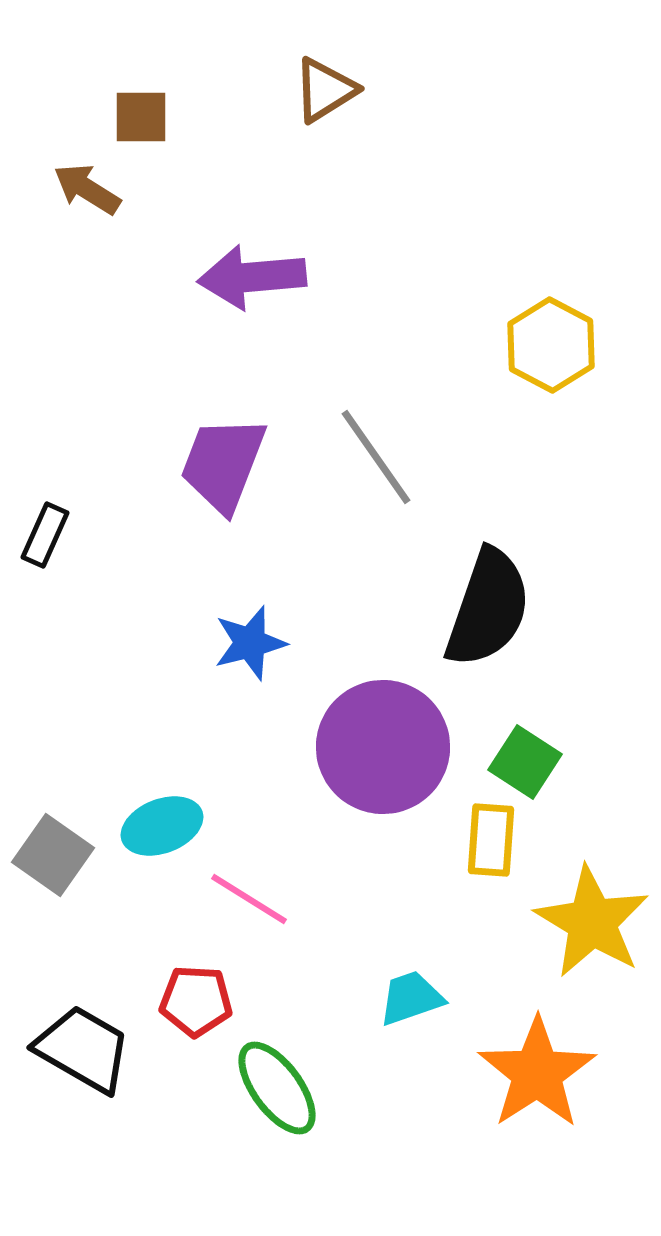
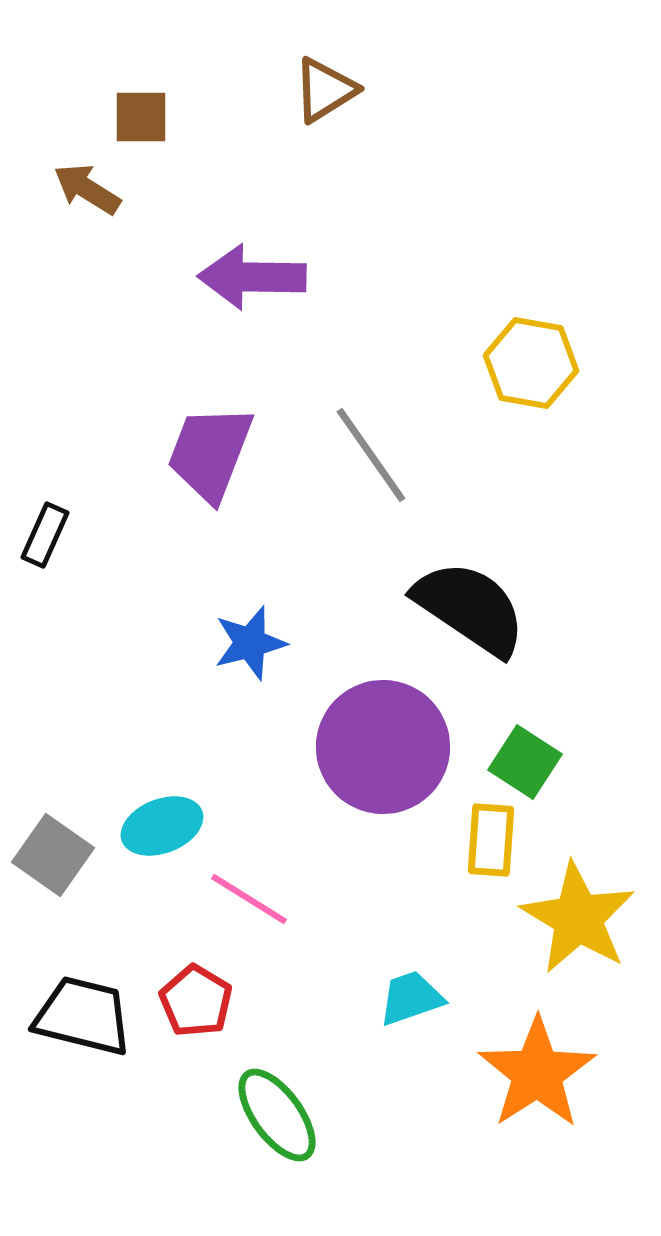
purple arrow: rotated 6 degrees clockwise
yellow hexagon: moved 20 px left, 18 px down; rotated 18 degrees counterclockwise
gray line: moved 5 px left, 2 px up
purple trapezoid: moved 13 px left, 11 px up
black semicircle: moved 18 px left; rotated 75 degrees counterclockwise
yellow star: moved 14 px left, 4 px up
red pentagon: rotated 28 degrees clockwise
black trapezoid: moved 33 px up; rotated 16 degrees counterclockwise
green ellipse: moved 27 px down
